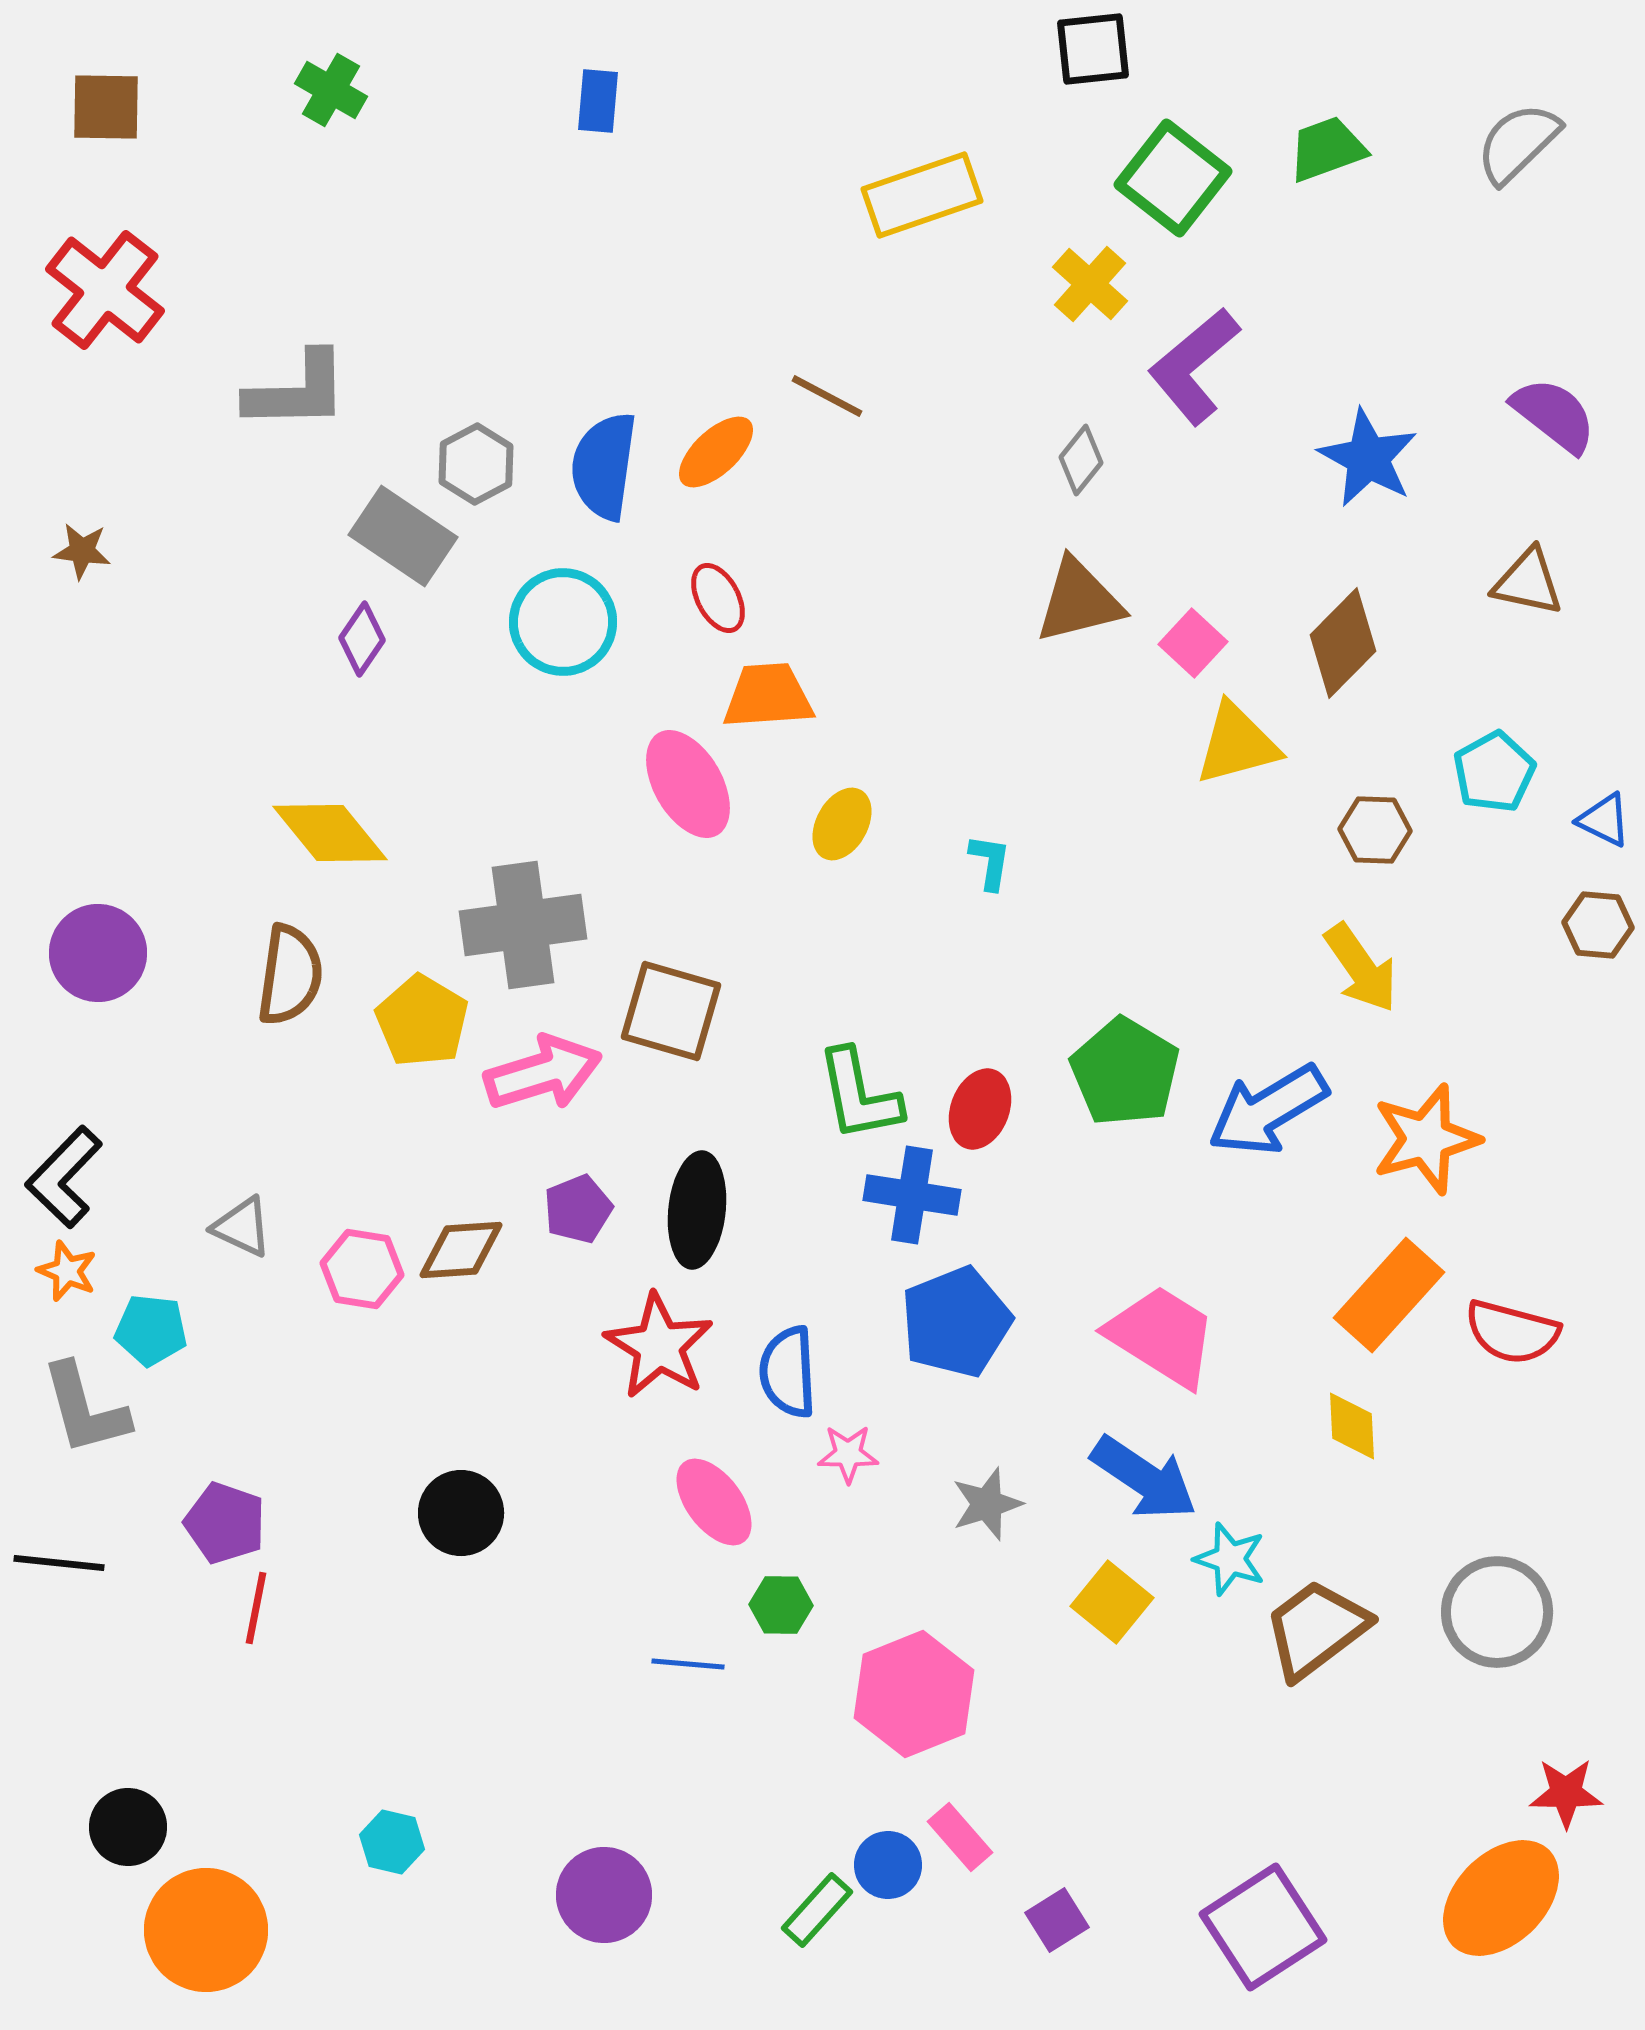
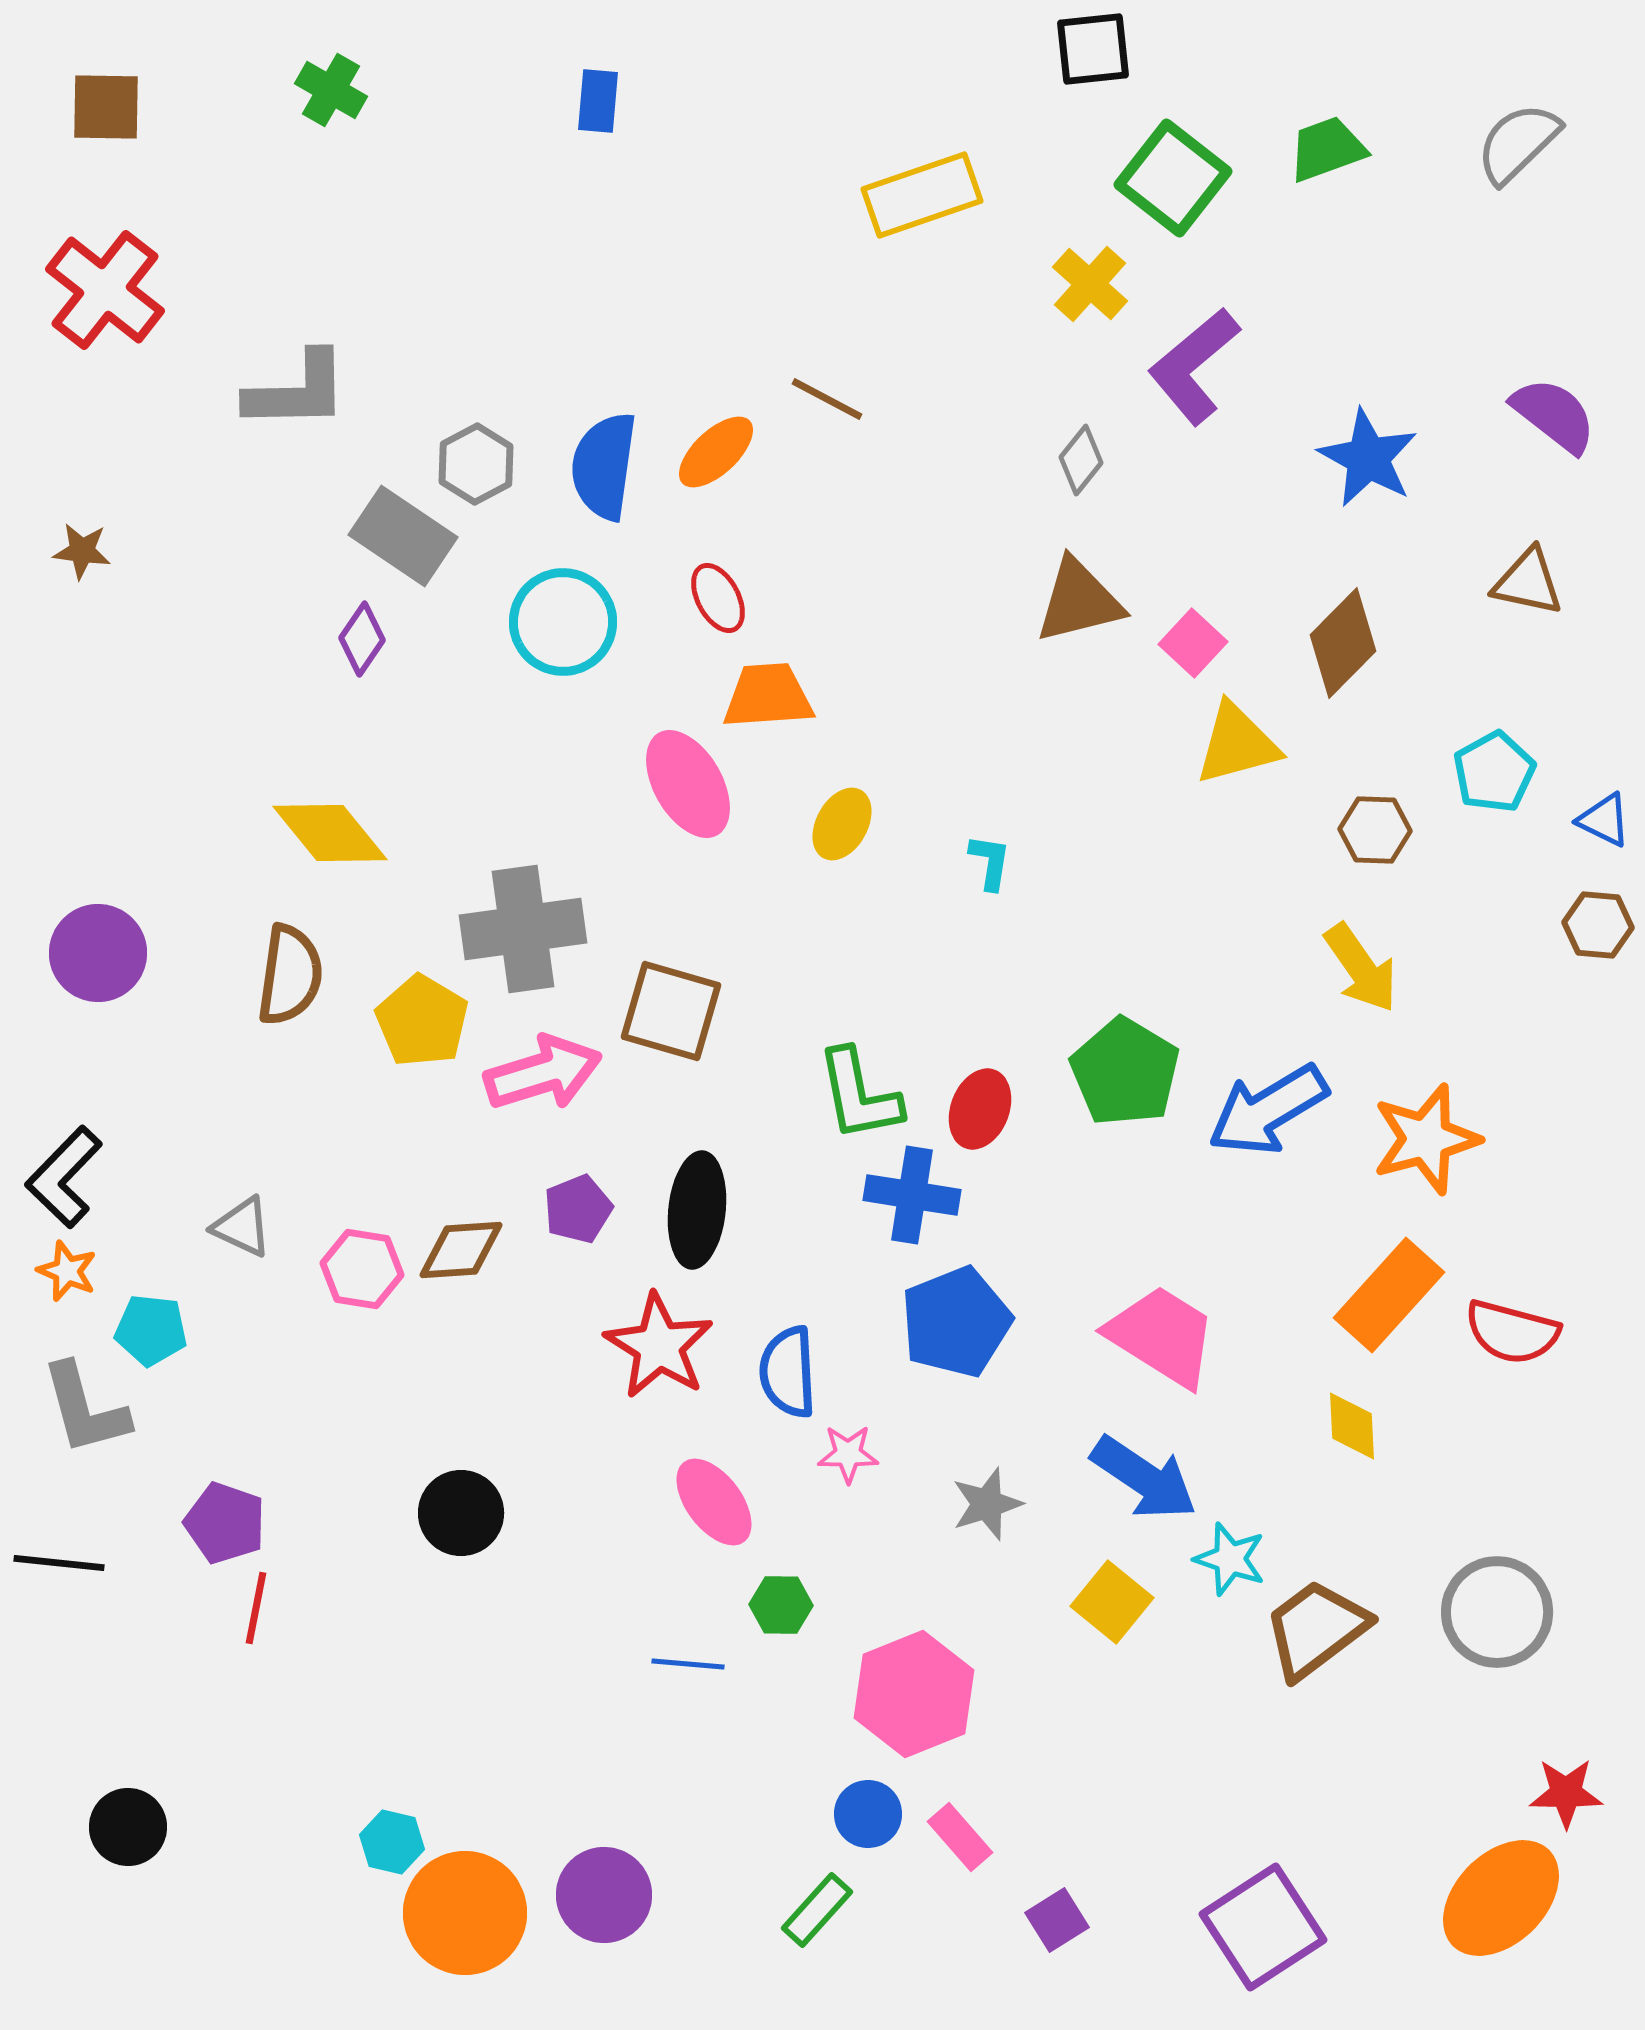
brown line at (827, 396): moved 3 px down
gray cross at (523, 925): moved 4 px down
blue circle at (888, 1865): moved 20 px left, 51 px up
orange circle at (206, 1930): moved 259 px right, 17 px up
